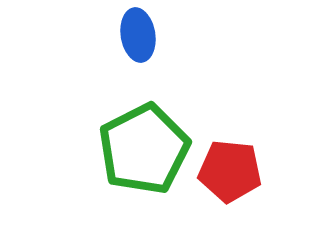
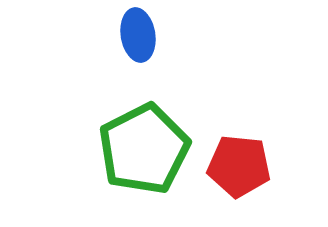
red pentagon: moved 9 px right, 5 px up
